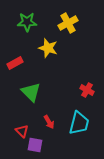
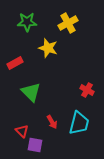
red arrow: moved 3 px right
